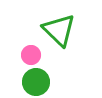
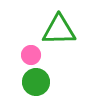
green triangle: rotated 45 degrees counterclockwise
